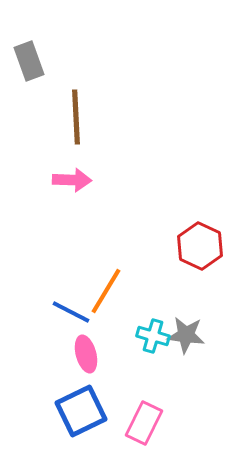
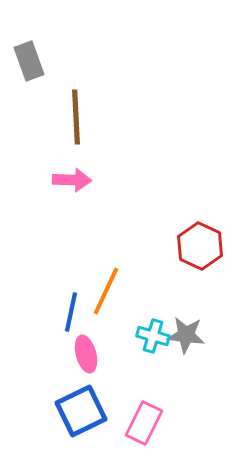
orange line: rotated 6 degrees counterclockwise
blue line: rotated 75 degrees clockwise
